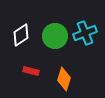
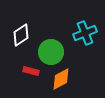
green circle: moved 4 px left, 16 px down
orange diamond: moved 3 px left; rotated 45 degrees clockwise
